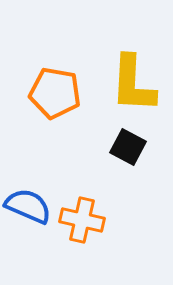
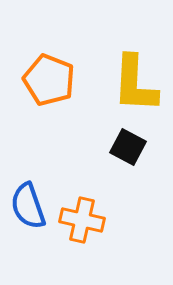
yellow L-shape: moved 2 px right
orange pentagon: moved 6 px left, 13 px up; rotated 12 degrees clockwise
blue semicircle: rotated 132 degrees counterclockwise
